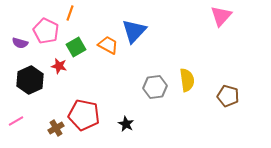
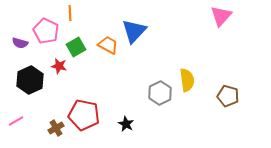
orange line: rotated 21 degrees counterclockwise
gray hexagon: moved 5 px right, 6 px down; rotated 20 degrees counterclockwise
